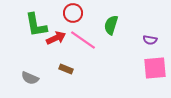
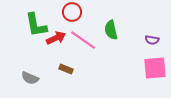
red circle: moved 1 px left, 1 px up
green semicircle: moved 5 px down; rotated 30 degrees counterclockwise
purple semicircle: moved 2 px right
